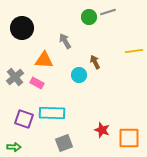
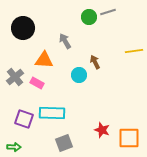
black circle: moved 1 px right
